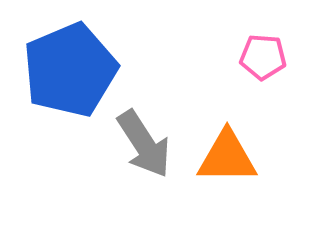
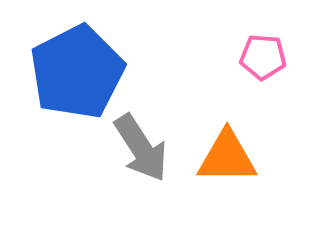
blue pentagon: moved 7 px right, 2 px down; rotated 4 degrees counterclockwise
gray arrow: moved 3 px left, 4 px down
